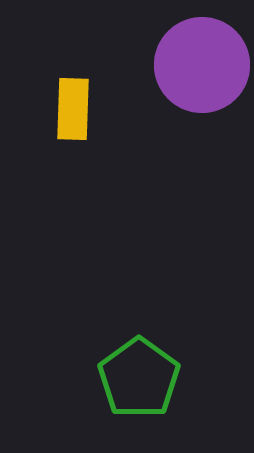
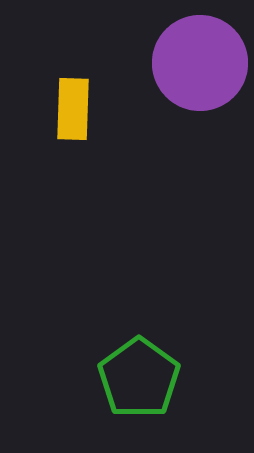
purple circle: moved 2 px left, 2 px up
